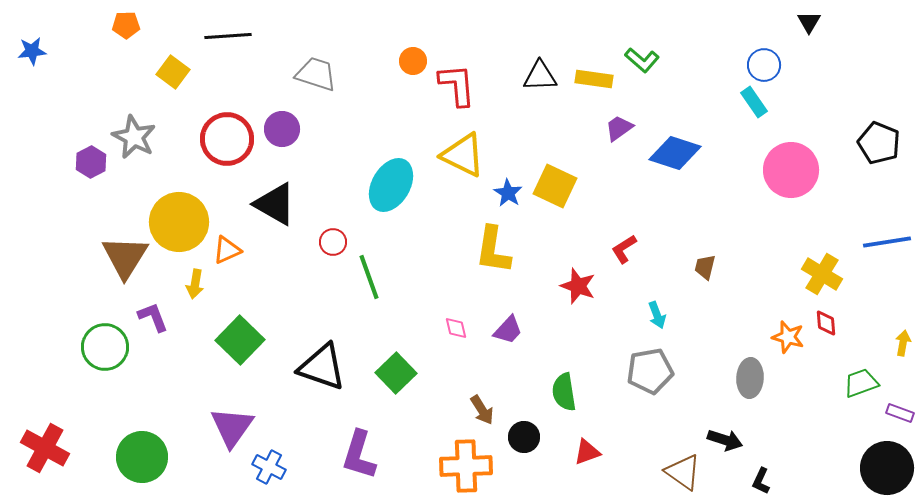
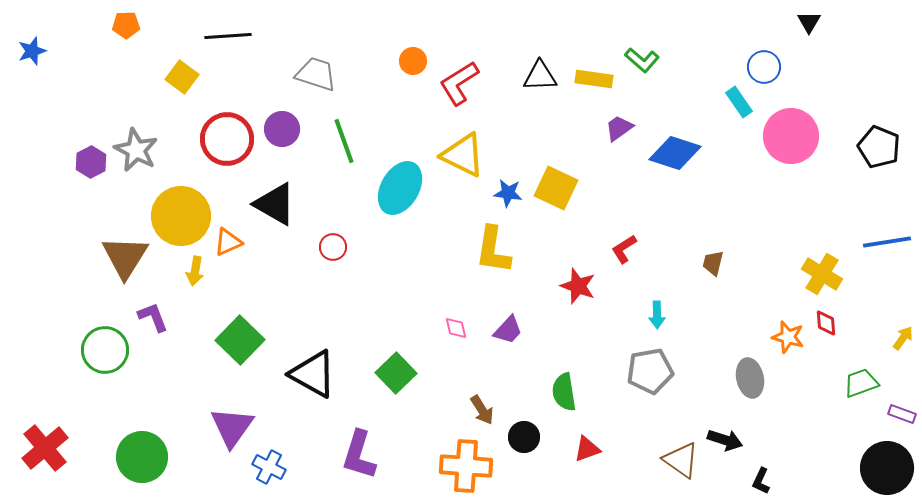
blue star at (32, 51): rotated 12 degrees counterclockwise
blue circle at (764, 65): moved 2 px down
yellow square at (173, 72): moved 9 px right, 5 px down
red L-shape at (457, 85): moved 2 px right, 2 px up; rotated 117 degrees counterclockwise
cyan rectangle at (754, 102): moved 15 px left
gray star at (134, 137): moved 2 px right, 13 px down
black pentagon at (879, 143): moved 4 px down
pink circle at (791, 170): moved 34 px up
cyan ellipse at (391, 185): moved 9 px right, 3 px down
yellow square at (555, 186): moved 1 px right, 2 px down
blue star at (508, 193): rotated 24 degrees counterclockwise
yellow circle at (179, 222): moved 2 px right, 6 px up
red circle at (333, 242): moved 5 px down
orange triangle at (227, 250): moved 1 px right, 8 px up
brown trapezoid at (705, 267): moved 8 px right, 4 px up
green line at (369, 277): moved 25 px left, 136 px up
yellow arrow at (195, 284): moved 13 px up
cyan arrow at (657, 315): rotated 20 degrees clockwise
yellow arrow at (903, 343): moved 5 px up; rotated 25 degrees clockwise
green circle at (105, 347): moved 3 px down
black triangle at (322, 367): moved 9 px left, 7 px down; rotated 10 degrees clockwise
gray ellipse at (750, 378): rotated 15 degrees counterclockwise
purple rectangle at (900, 413): moved 2 px right, 1 px down
red cross at (45, 448): rotated 21 degrees clockwise
red triangle at (587, 452): moved 3 px up
orange cross at (466, 466): rotated 6 degrees clockwise
brown triangle at (683, 472): moved 2 px left, 12 px up
